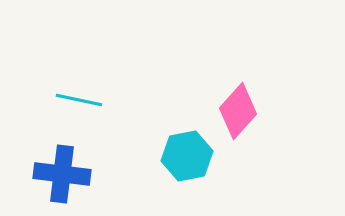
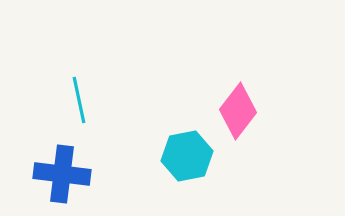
cyan line: rotated 66 degrees clockwise
pink diamond: rotated 4 degrees counterclockwise
